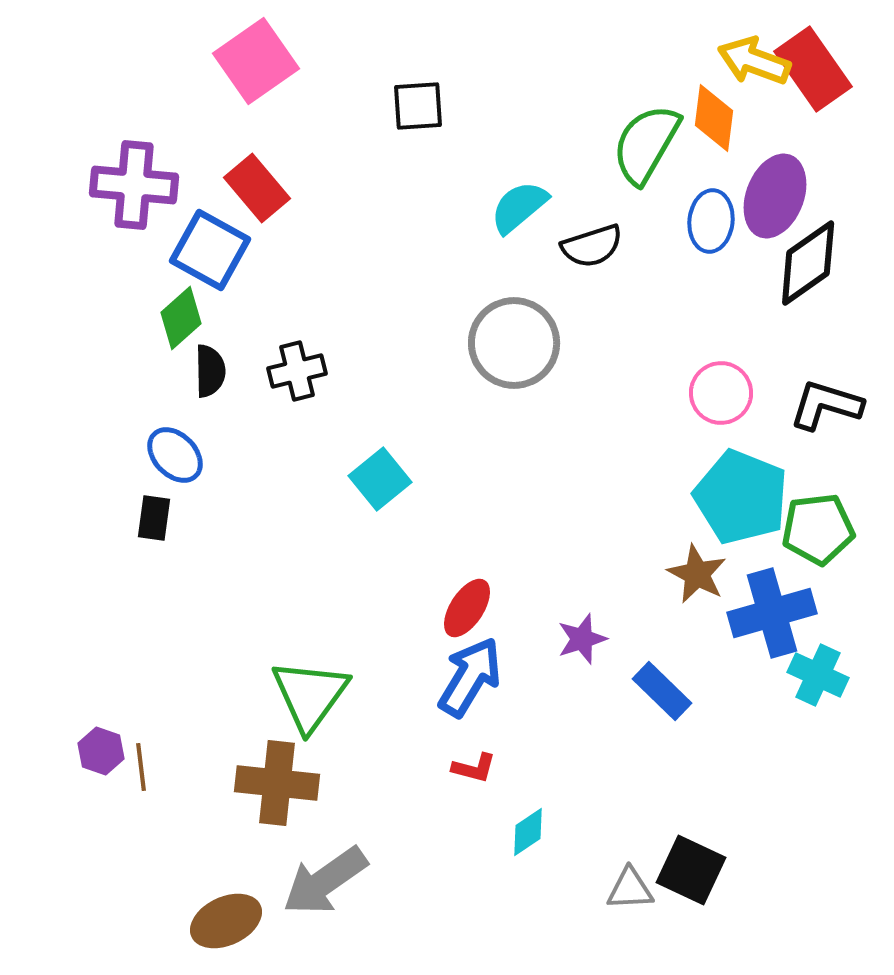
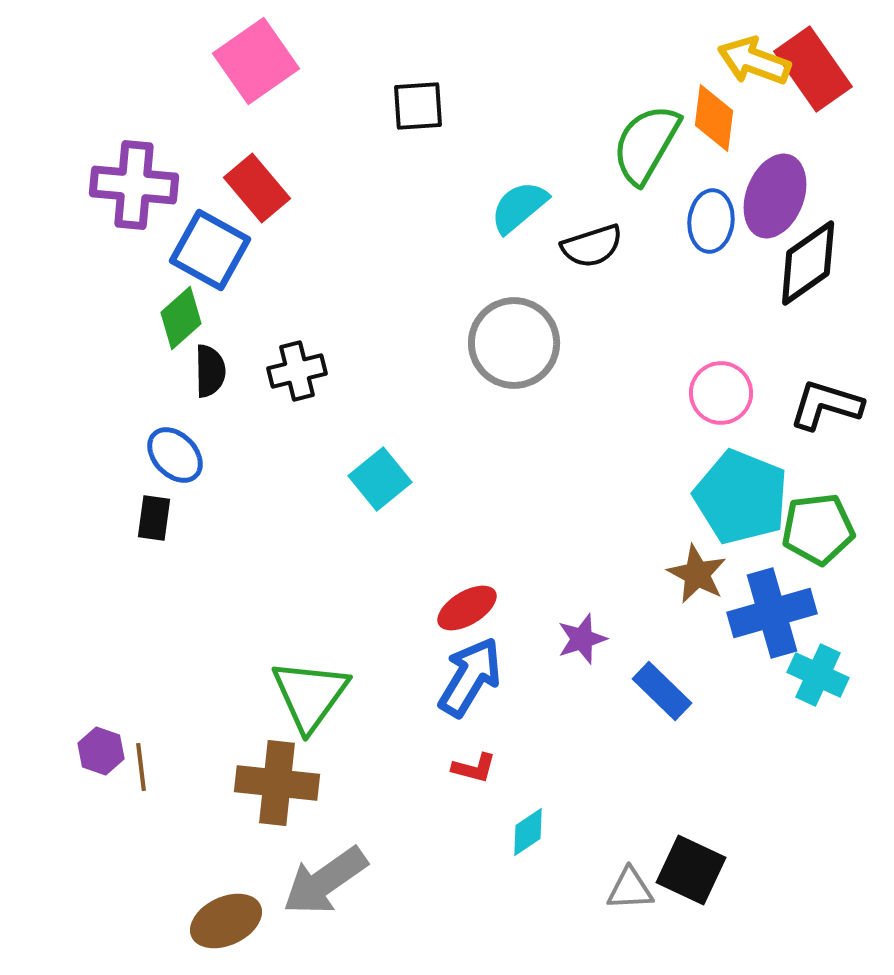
red ellipse at (467, 608): rotated 26 degrees clockwise
